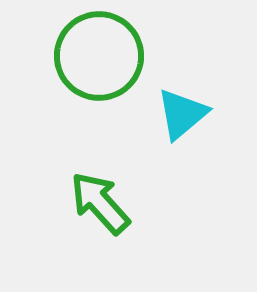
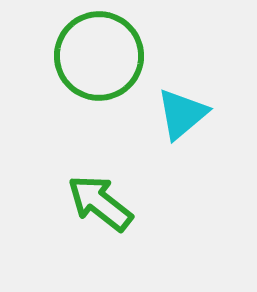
green arrow: rotated 10 degrees counterclockwise
